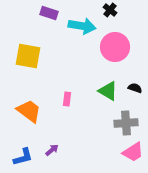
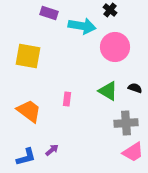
blue L-shape: moved 3 px right
